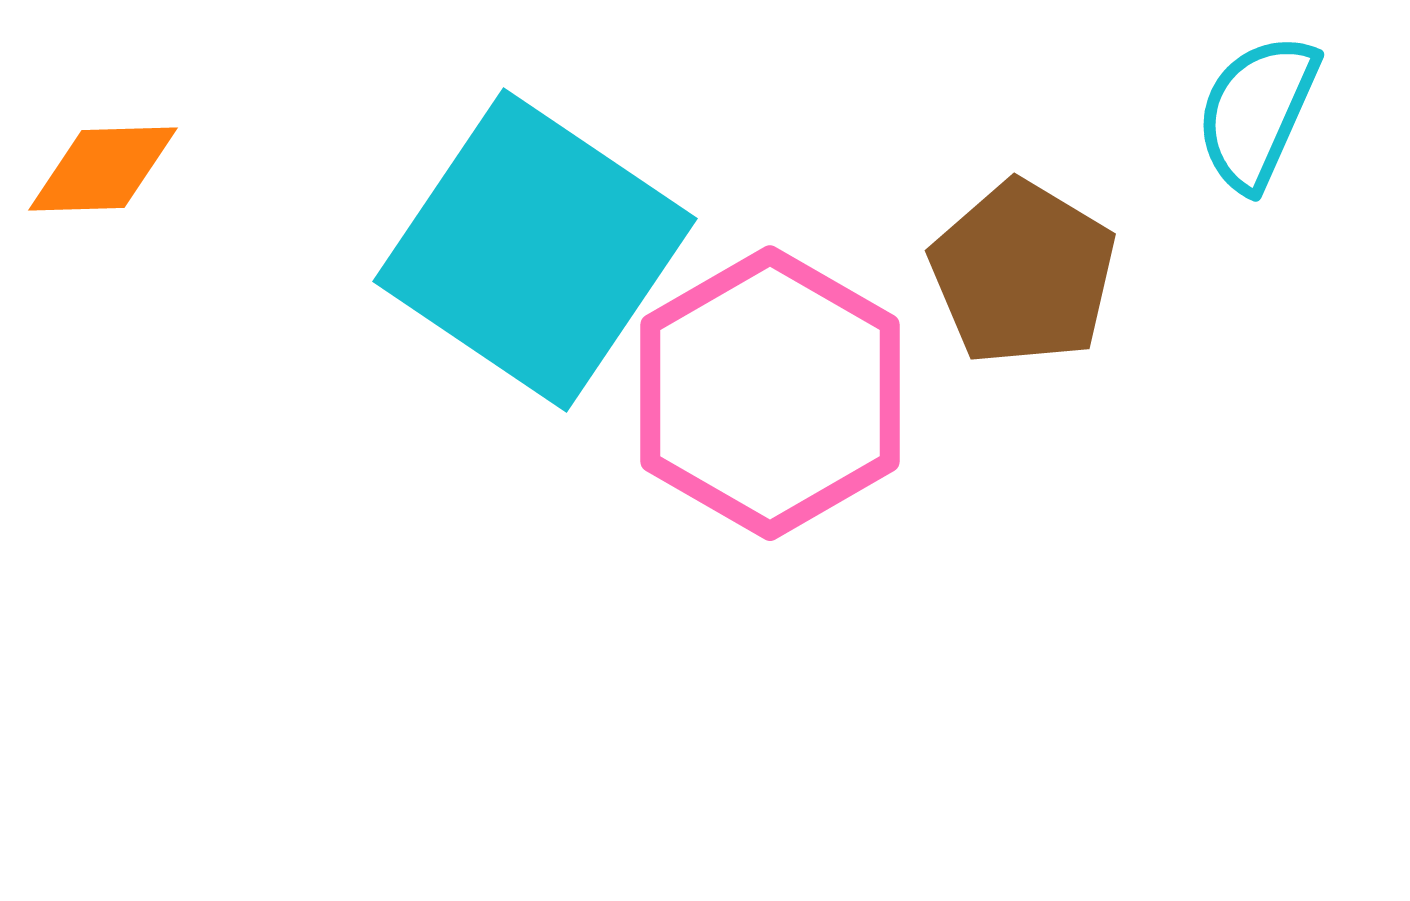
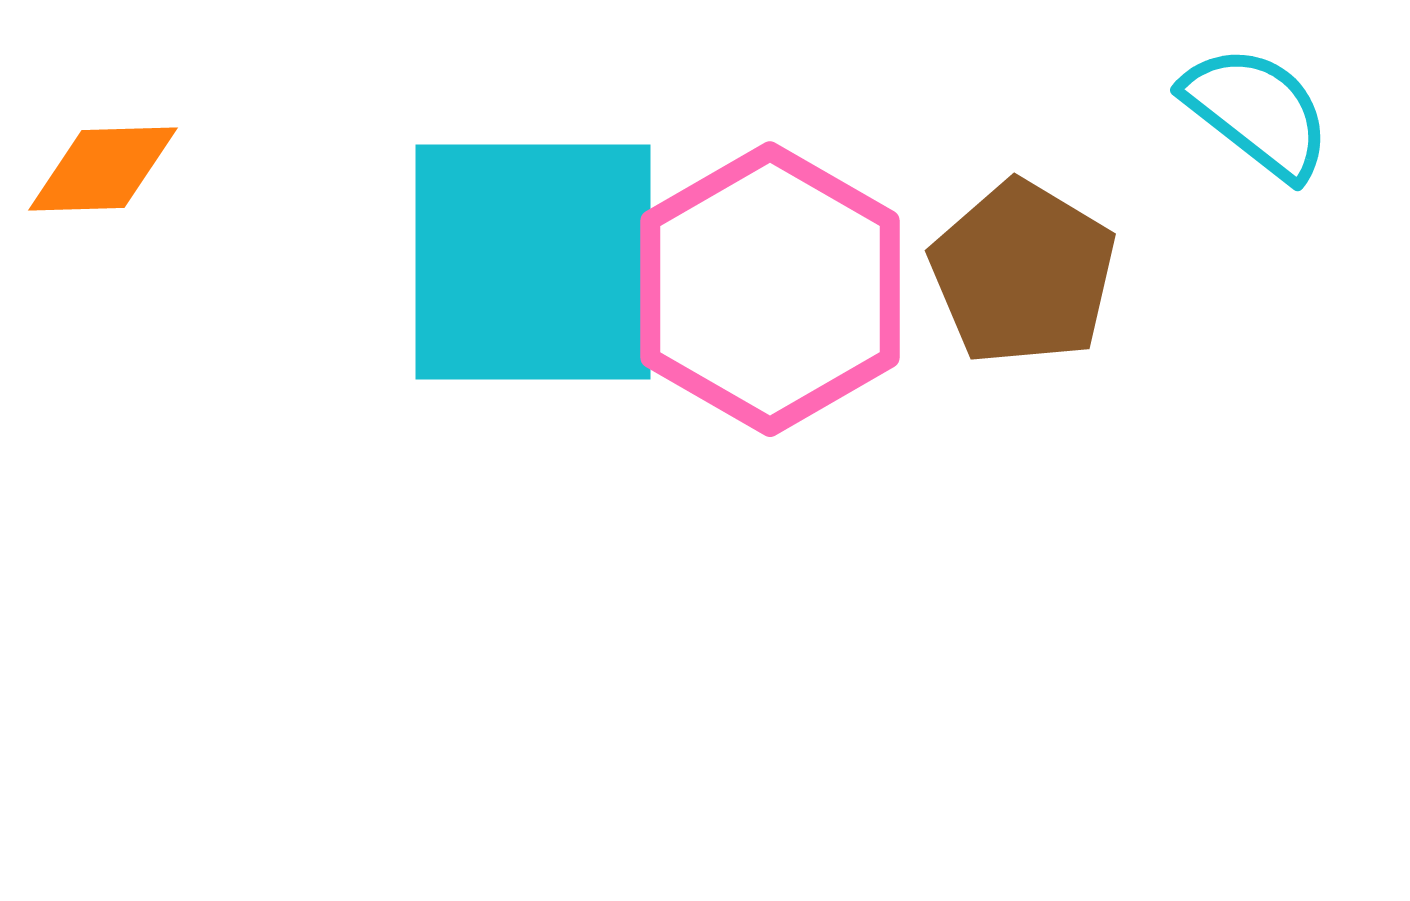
cyan semicircle: rotated 104 degrees clockwise
cyan square: moved 2 px left, 12 px down; rotated 34 degrees counterclockwise
pink hexagon: moved 104 px up
